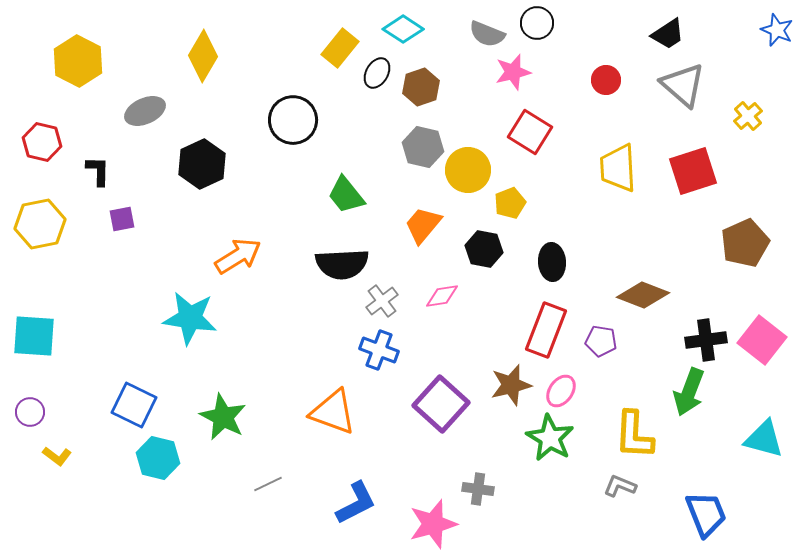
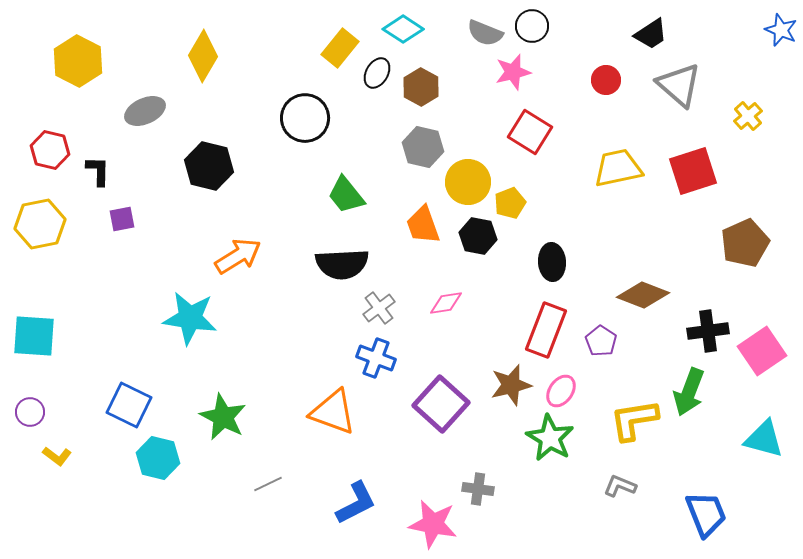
black circle at (537, 23): moved 5 px left, 3 px down
blue star at (777, 30): moved 4 px right
gray semicircle at (487, 34): moved 2 px left, 1 px up
black trapezoid at (668, 34): moved 17 px left
gray triangle at (683, 85): moved 4 px left
brown hexagon at (421, 87): rotated 12 degrees counterclockwise
black circle at (293, 120): moved 12 px right, 2 px up
red hexagon at (42, 142): moved 8 px right, 8 px down
black hexagon at (202, 164): moved 7 px right, 2 px down; rotated 21 degrees counterclockwise
yellow trapezoid at (618, 168): rotated 81 degrees clockwise
yellow circle at (468, 170): moved 12 px down
orange trapezoid at (423, 225): rotated 60 degrees counterclockwise
black hexagon at (484, 249): moved 6 px left, 13 px up
pink diamond at (442, 296): moved 4 px right, 7 px down
gray cross at (382, 301): moved 3 px left, 7 px down
black cross at (706, 340): moved 2 px right, 9 px up
pink square at (762, 340): moved 11 px down; rotated 18 degrees clockwise
purple pentagon at (601, 341): rotated 24 degrees clockwise
blue cross at (379, 350): moved 3 px left, 8 px down
blue square at (134, 405): moved 5 px left
yellow L-shape at (634, 435): moved 15 px up; rotated 78 degrees clockwise
pink star at (433, 524): rotated 27 degrees clockwise
